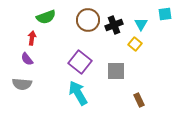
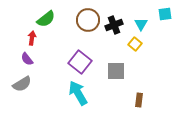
green semicircle: moved 2 px down; rotated 18 degrees counterclockwise
gray semicircle: rotated 36 degrees counterclockwise
brown rectangle: rotated 32 degrees clockwise
